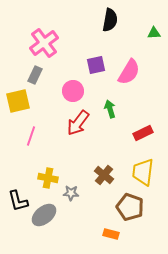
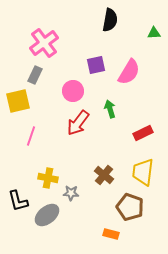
gray ellipse: moved 3 px right
